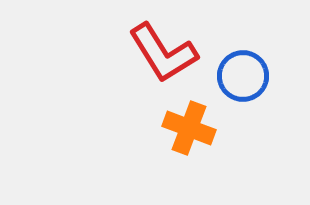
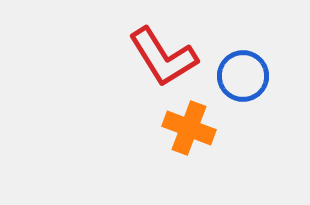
red L-shape: moved 4 px down
